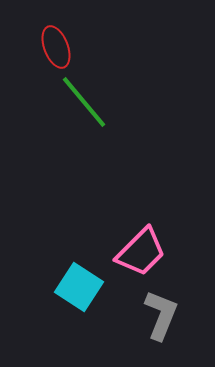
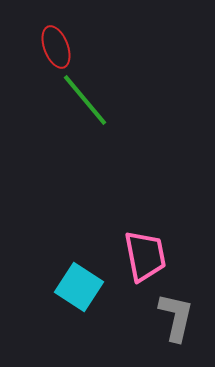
green line: moved 1 px right, 2 px up
pink trapezoid: moved 4 px right, 4 px down; rotated 56 degrees counterclockwise
gray L-shape: moved 15 px right, 2 px down; rotated 9 degrees counterclockwise
